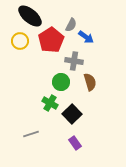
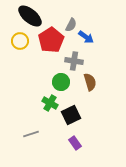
black square: moved 1 px left, 1 px down; rotated 18 degrees clockwise
